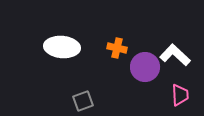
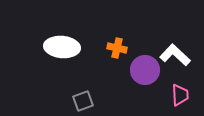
purple circle: moved 3 px down
